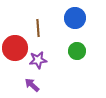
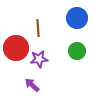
blue circle: moved 2 px right
red circle: moved 1 px right
purple star: moved 1 px right, 1 px up
